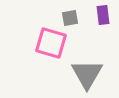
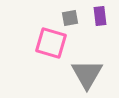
purple rectangle: moved 3 px left, 1 px down
